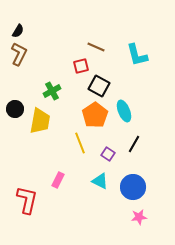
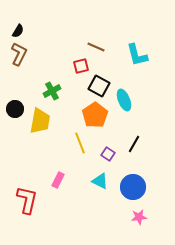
cyan ellipse: moved 11 px up
